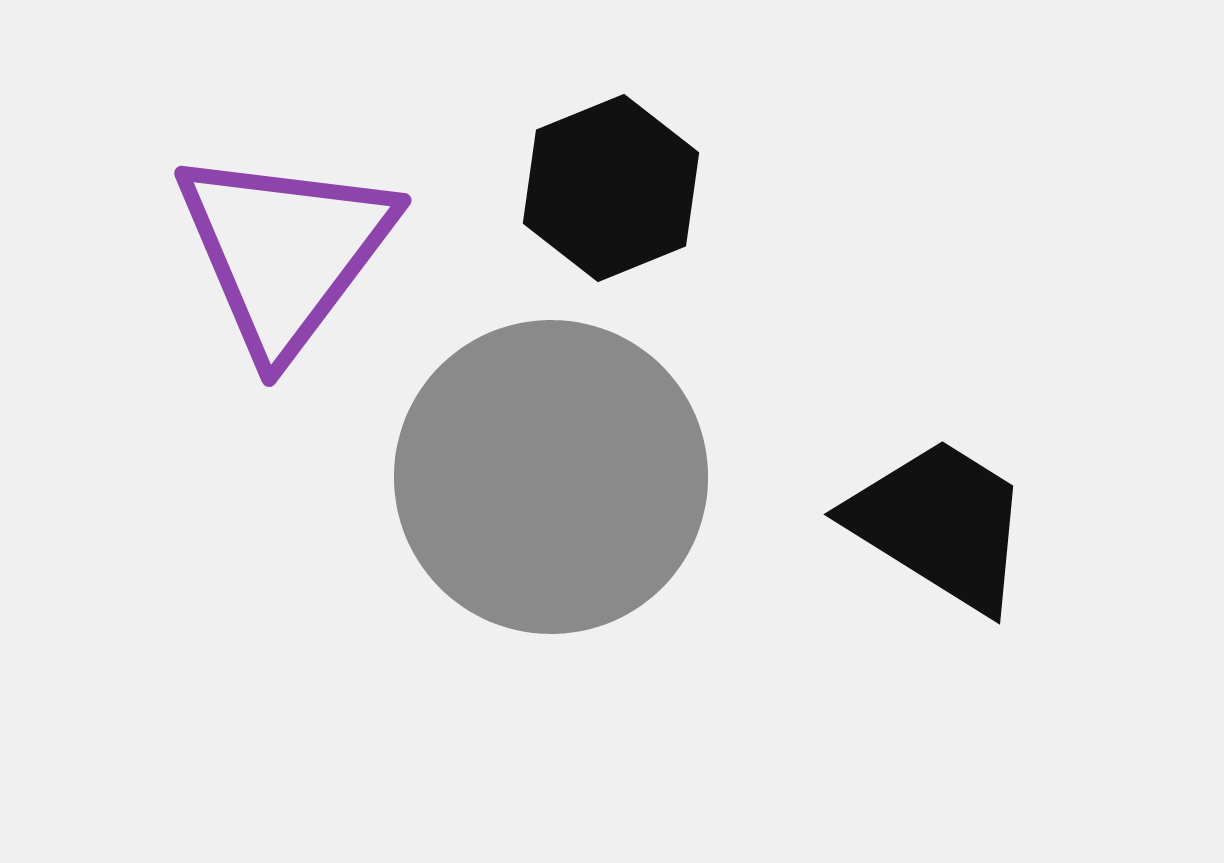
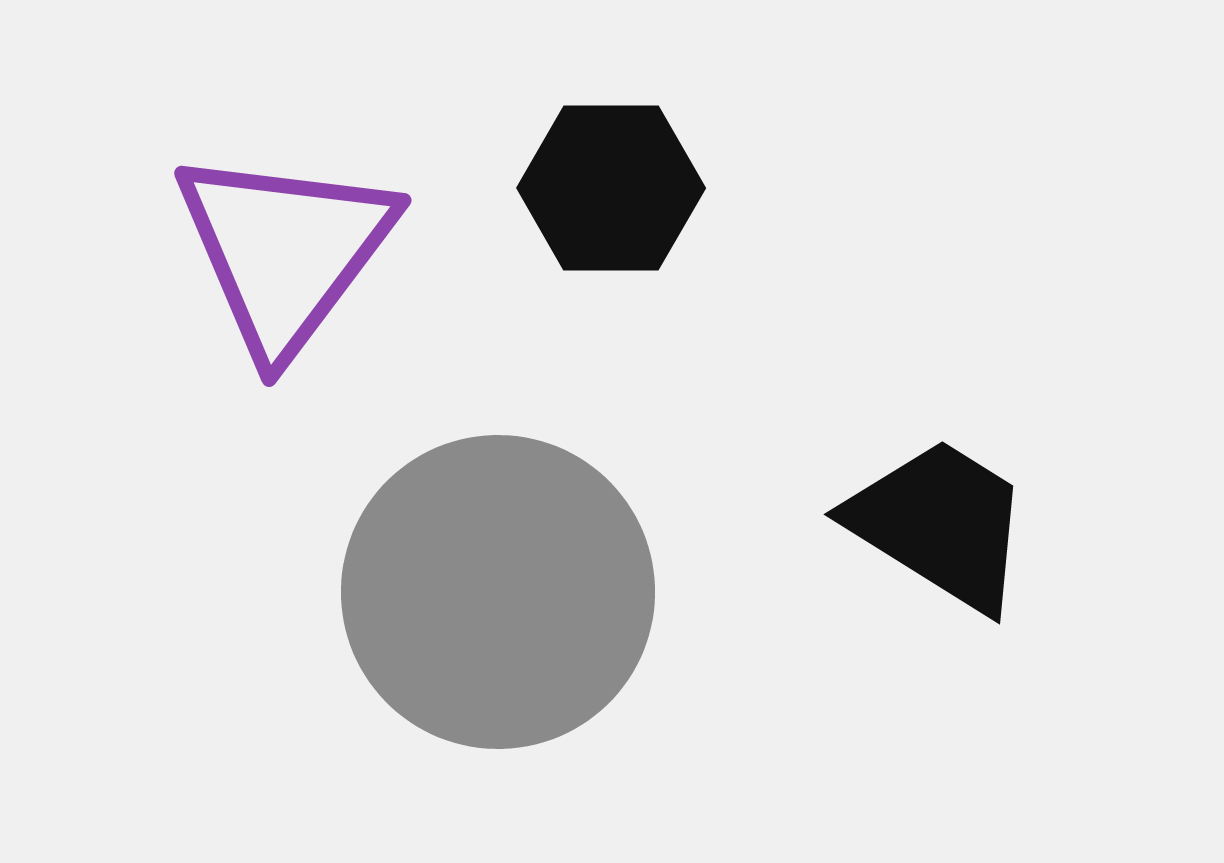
black hexagon: rotated 22 degrees clockwise
gray circle: moved 53 px left, 115 px down
